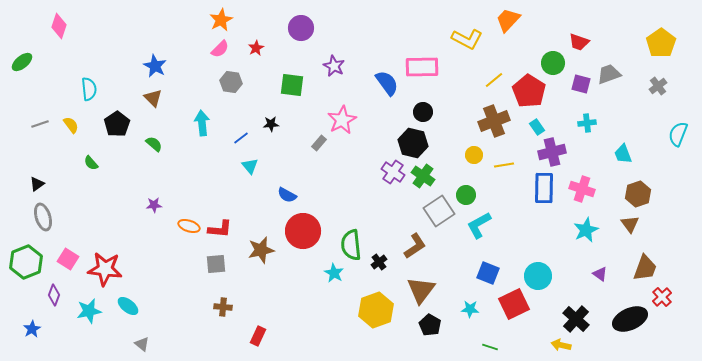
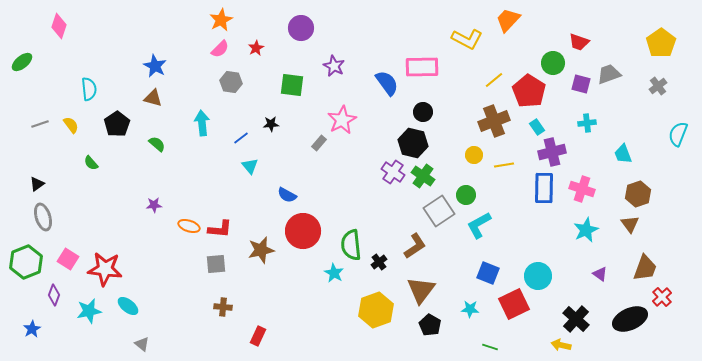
brown triangle at (153, 98): rotated 30 degrees counterclockwise
green semicircle at (154, 144): moved 3 px right
